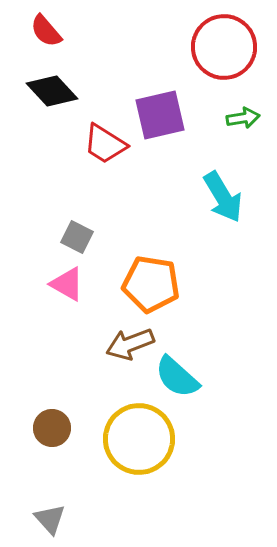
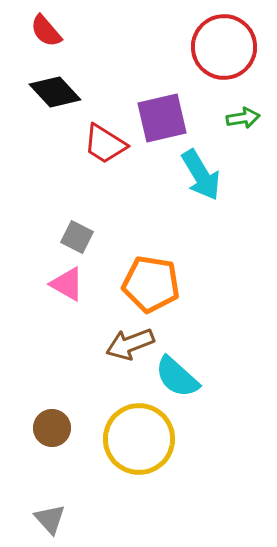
black diamond: moved 3 px right, 1 px down
purple square: moved 2 px right, 3 px down
cyan arrow: moved 22 px left, 22 px up
